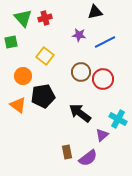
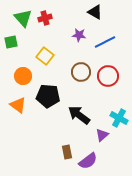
black triangle: rotated 42 degrees clockwise
red circle: moved 5 px right, 3 px up
black pentagon: moved 5 px right; rotated 15 degrees clockwise
black arrow: moved 1 px left, 2 px down
cyan cross: moved 1 px right, 1 px up
purple semicircle: moved 3 px down
